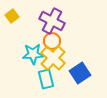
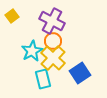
orange circle: moved 1 px right
cyan star: moved 1 px left, 3 px up; rotated 25 degrees counterclockwise
cyan rectangle: moved 3 px left
